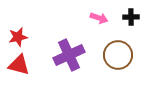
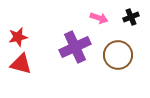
black cross: rotated 21 degrees counterclockwise
purple cross: moved 6 px right, 8 px up
red triangle: moved 2 px right, 1 px up
